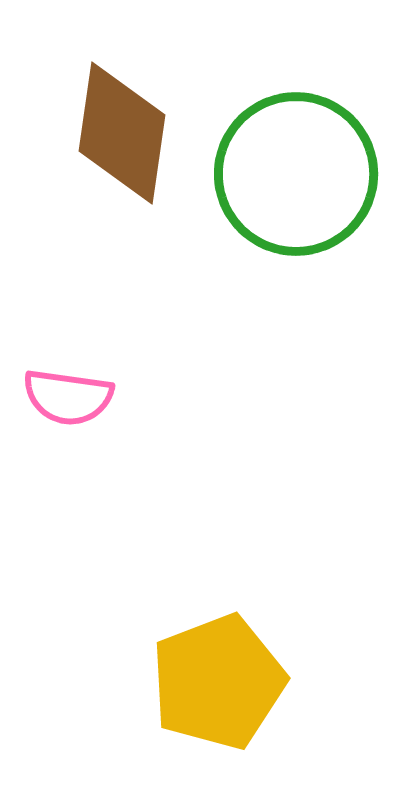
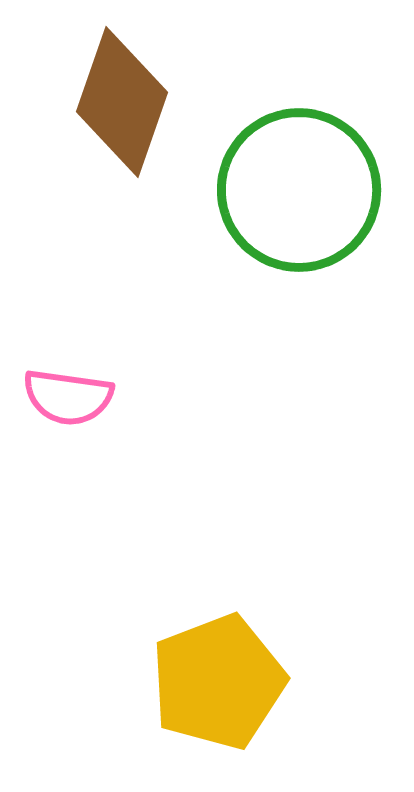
brown diamond: moved 31 px up; rotated 11 degrees clockwise
green circle: moved 3 px right, 16 px down
